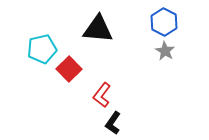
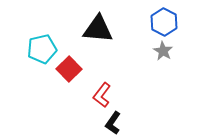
gray star: moved 2 px left
